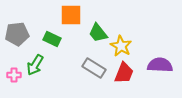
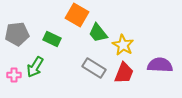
orange square: moved 6 px right; rotated 30 degrees clockwise
yellow star: moved 2 px right, 1 px up
green arrow: moved 2 px down
